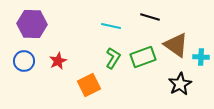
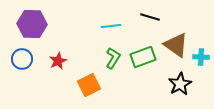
cyan line: rotated 18 degrees counterclockwise
blue circle: moved 2 px left, 2 px up
